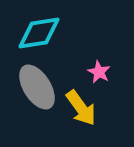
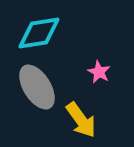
yellow arrow: moved 12 px down
